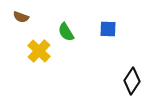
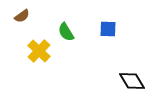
brown semicircle: moved 1 px right, 1 px up; rotated 56 degrees counterclockwise
black diamond: rotated 64 degrees counterclockwise
